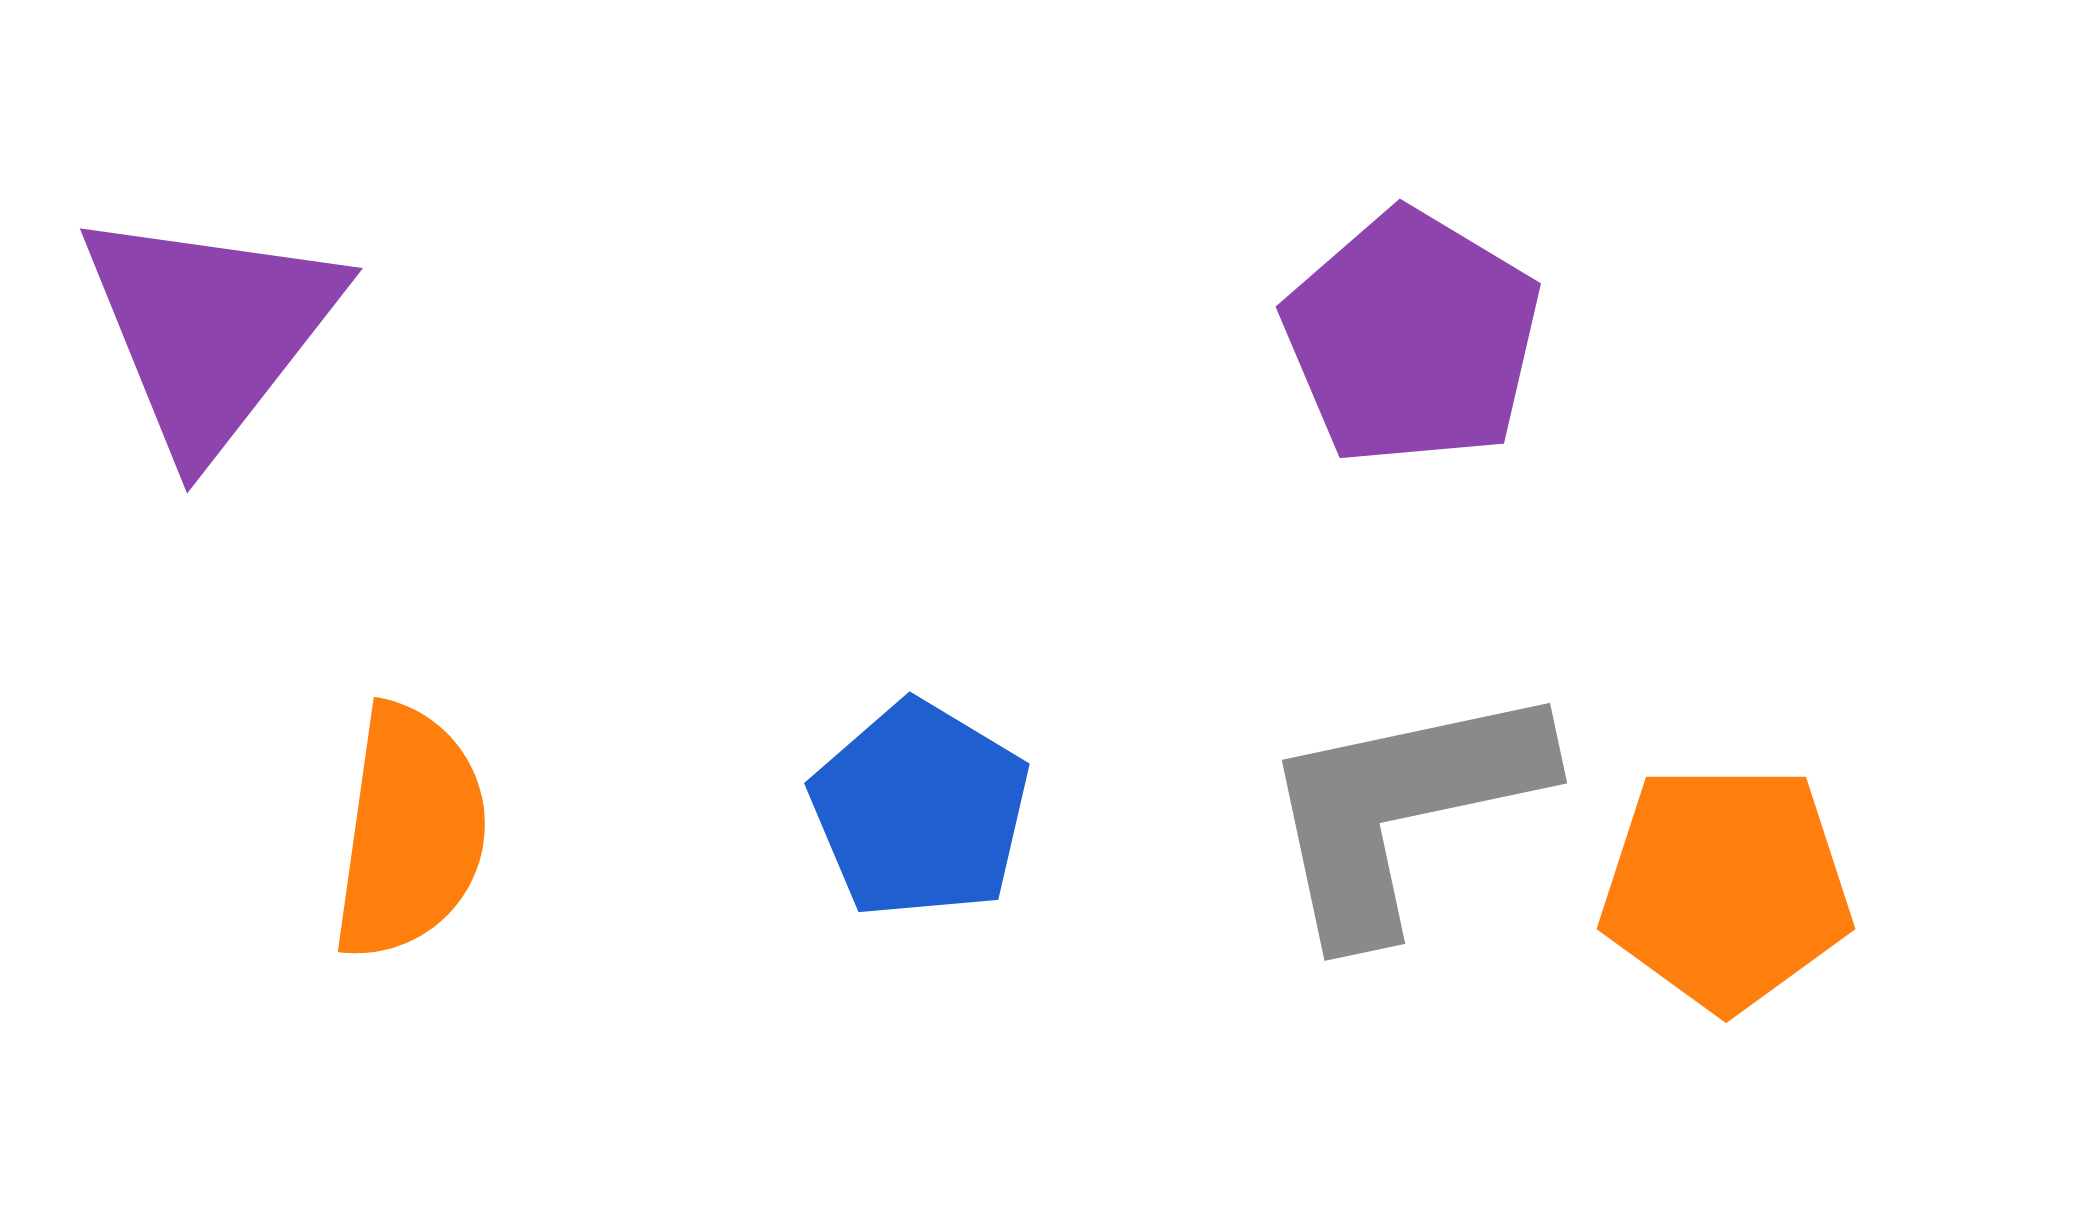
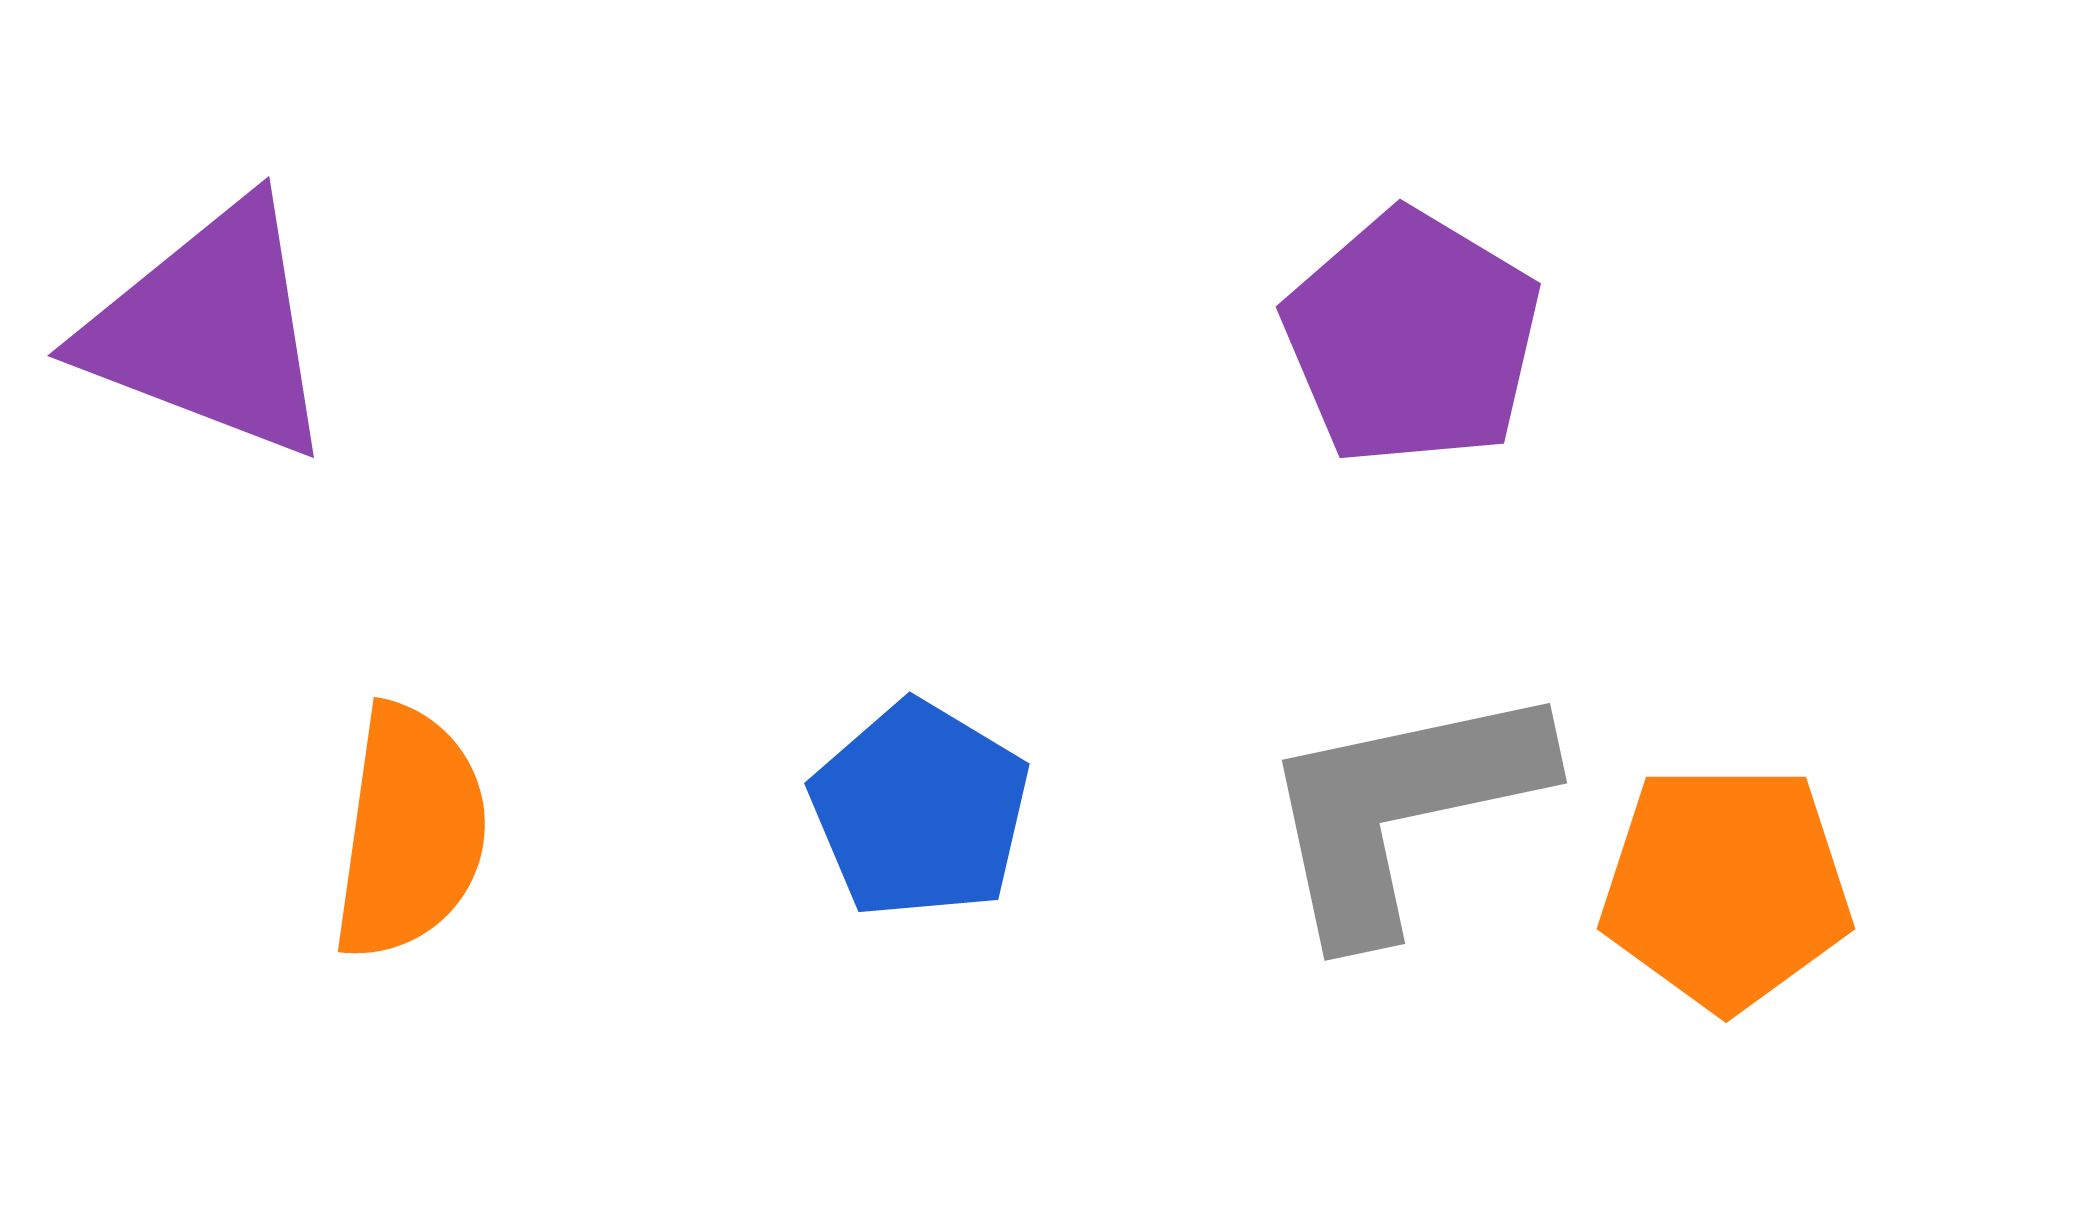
purple triangle: rotated 47 degrees counterclockwise
